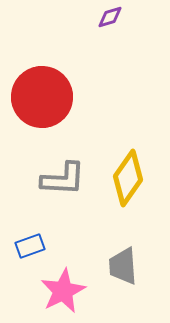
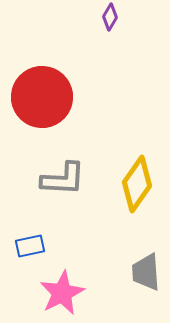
purple diamond: rotated 44 degrees counterclockwise
yellow diamond: moved 9 px right, 6 px down
blue rectangle: rotated 8 degrees clockwise
gray trapezoid: moved 23 px right, 6 px down
pink star: moved 1 px left, 2 px down
